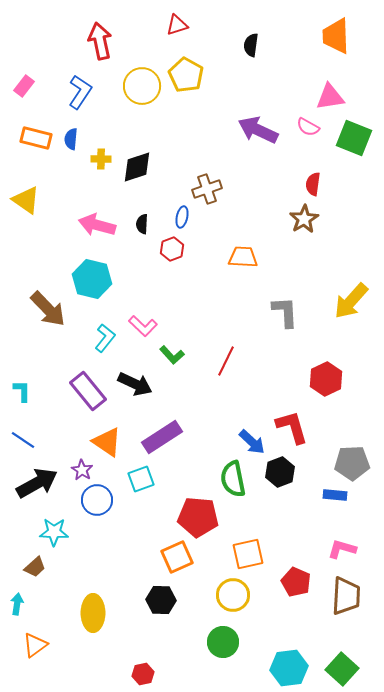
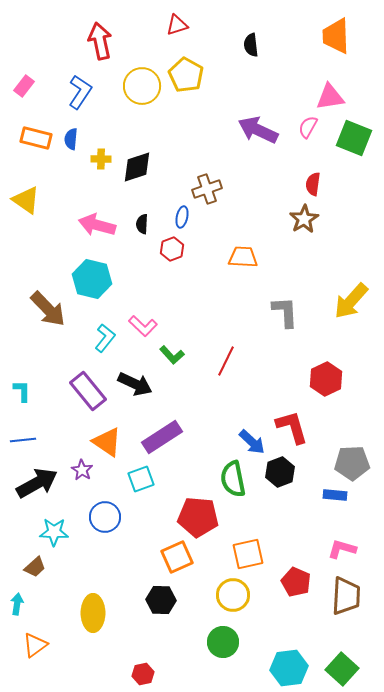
black semicircle at (251, 45): rotated 15 degrees counterclockwise
pink semicircle at (308, 127): rotated 90 degrees clockwise
blue line at (23, 440): rotated 40 degrees counterclockwise
blue circle at (97, 500): moved 8 px right, 17 px down
